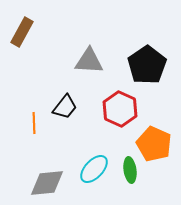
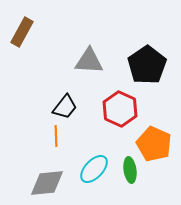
orange line: moved 22 px right, 13 px down
